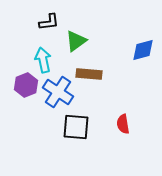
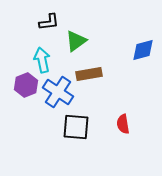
cyan arrow: moved 1 px left
brown rectangle: rotated 15 degrees counterclockwise
